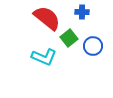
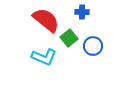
red semicircle: moved 1 px left, 2 px down
